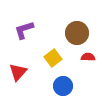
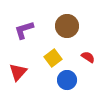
brown circle: moved 10 px left, 7 px up
red semicircle: rotated 32 degrees clockwise
blue circle: moved 4 px right, 6 px up
